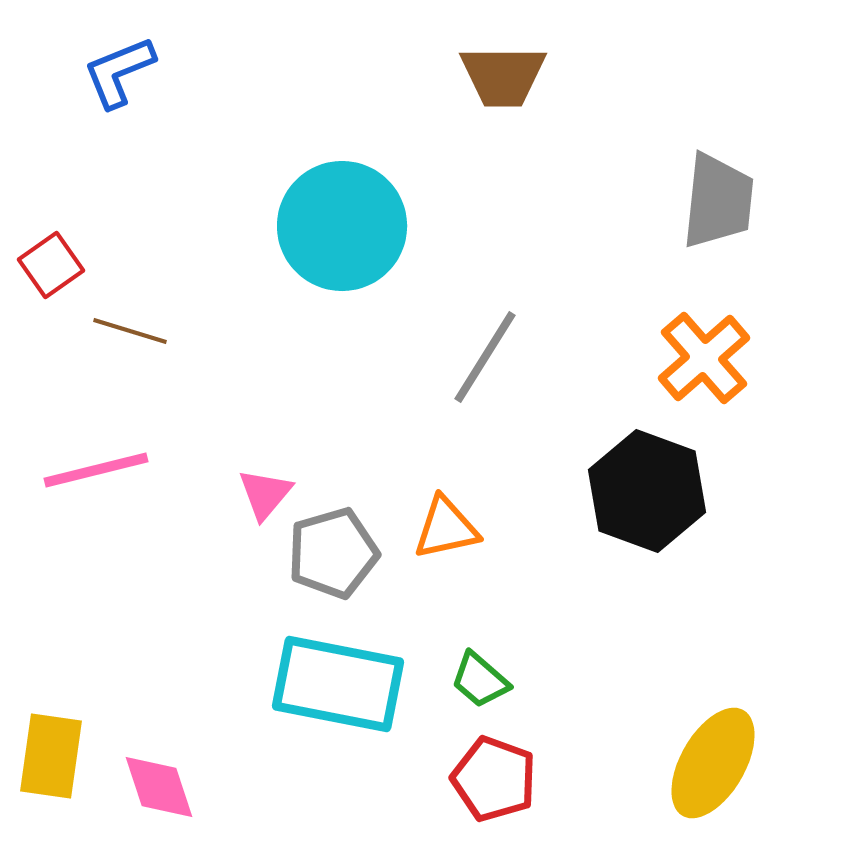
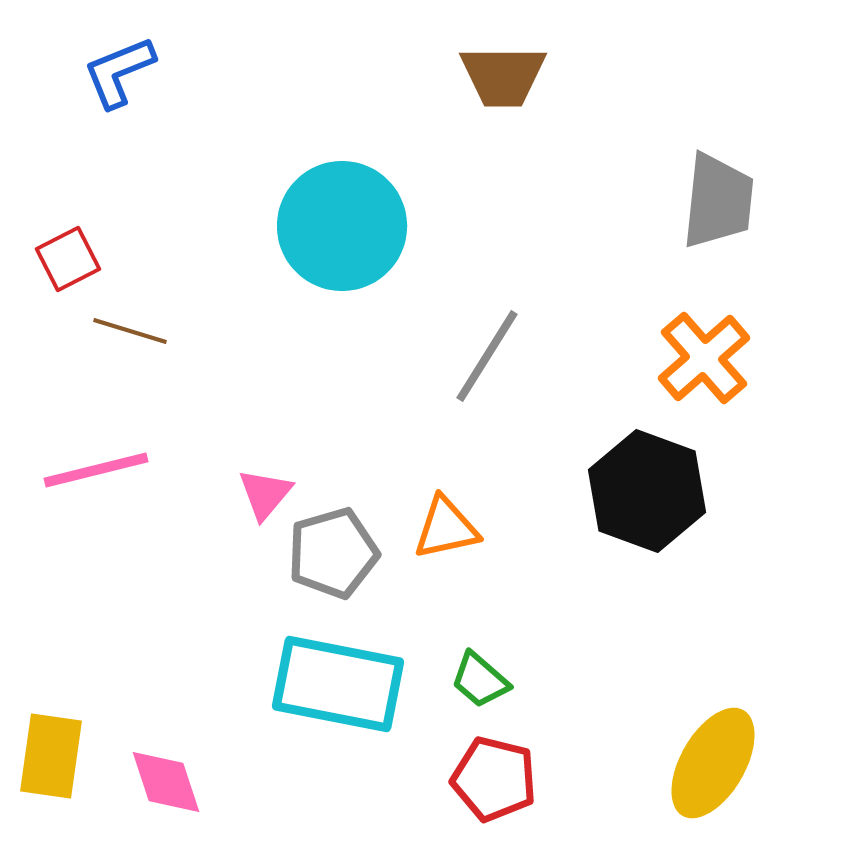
red square: moved 17 px right, 6 px up; rotated 8 degrees clockwise
gray line: moved 2 px right, 1 px up
red pentagon: rotated 6 degrees counterclockwise
pink diamond: moved 7 px right, 5 px up
